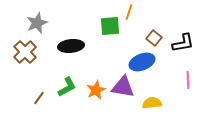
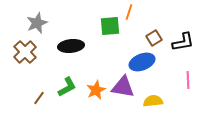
brown square: rotated 21 degrees clockwise
black L-shape: moved 1 px up
yellow semicircle: moved 1 px right, 2 px up
